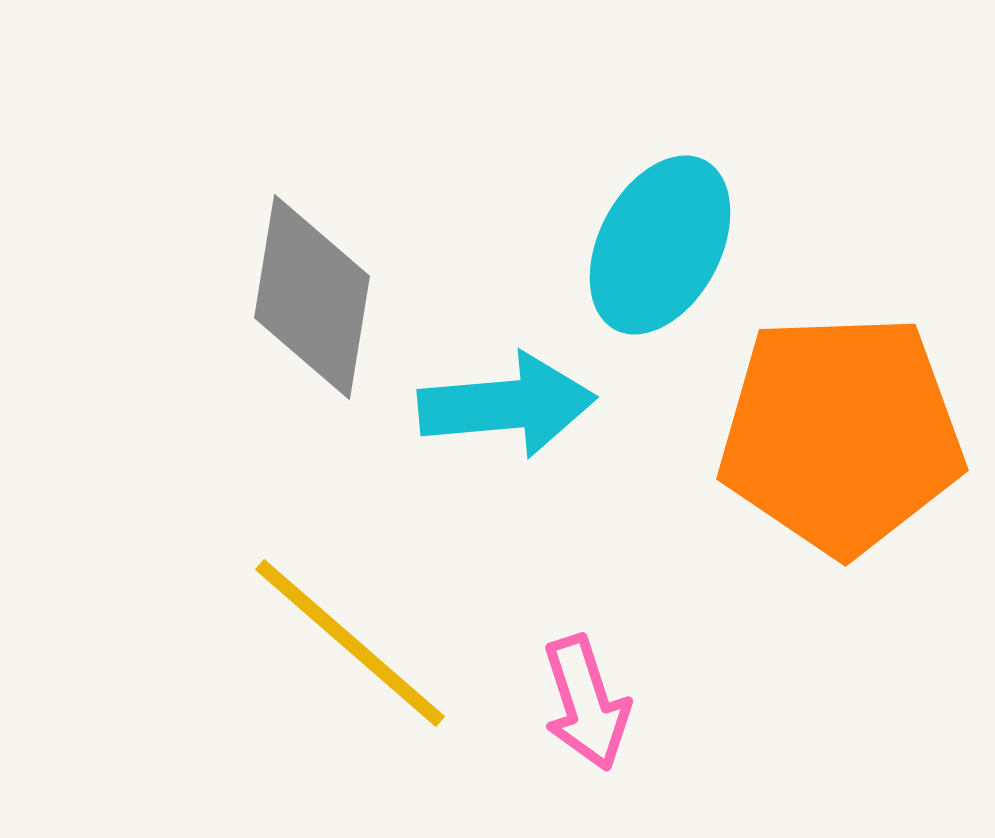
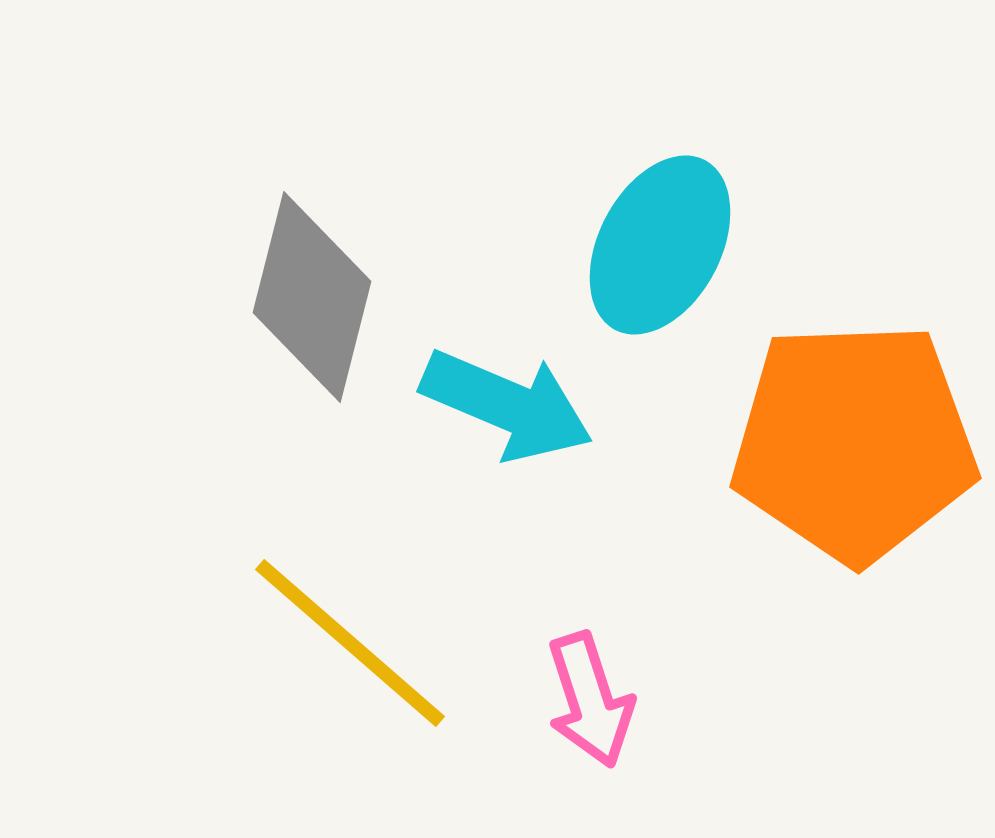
gray diamond: rotated 5 degrees clockwise
cyan arrow: rotated 28 degrees clockwise
orange pentagon: moved 13 px right, 8 px down
pink arrow: moved 4 px right, 3 px up
